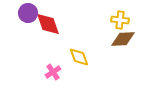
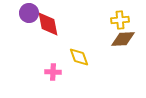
purple circle: moved 1 px right
yellow cross: rotated 12 degrees counterclockwise
red diamond: rotated 8 degrees clockwise
pink cross: rotated 35 degrees clockwise
